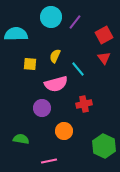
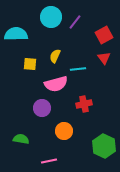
cyan line: rotated 56 degrees counterclockwise
